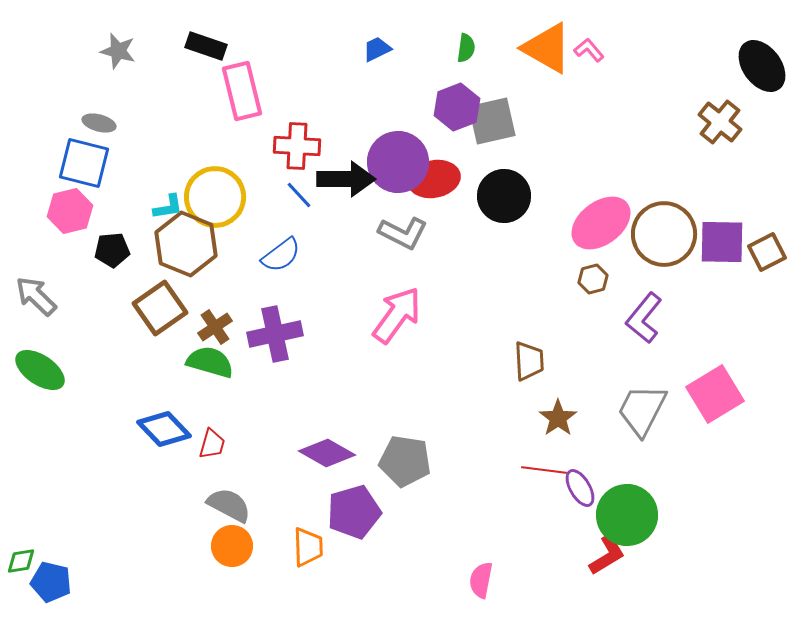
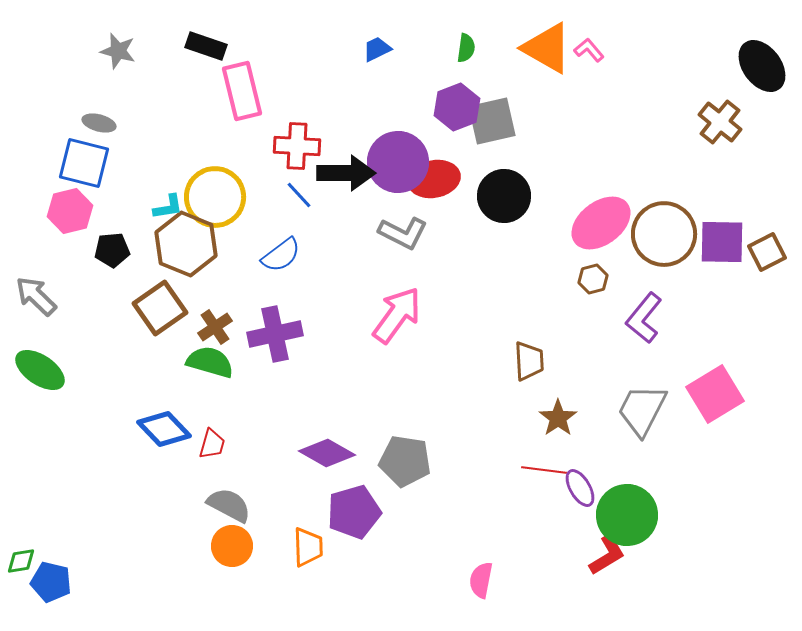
black arrow at (346, 179): moved 6 px up
